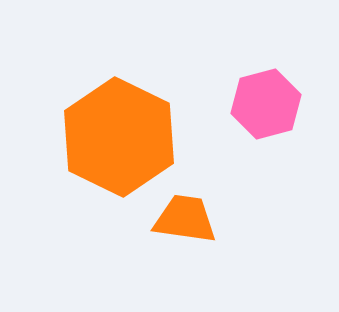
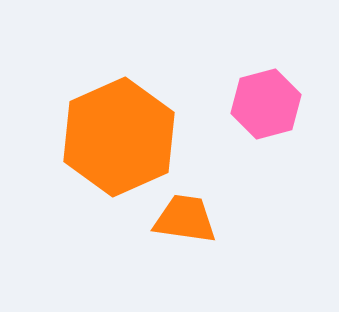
orange hexagon: rotated 10 degrees clockwise
